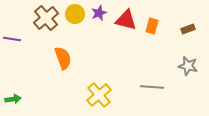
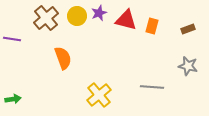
yellow circle: moved 2 px right, 2 px down
